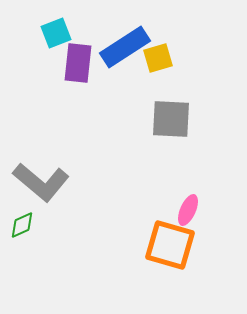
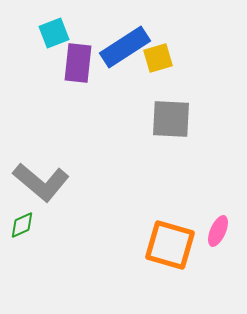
cyan square: moved 2 px left
pink ellipse: moved 30 px right, 21 px down
